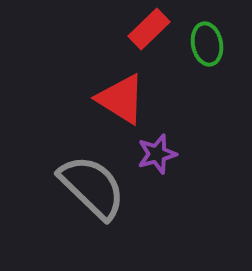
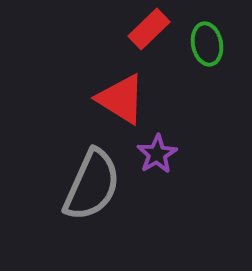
purple star: rotated 15 degrees counterclockwise
gray semicircle: moved 2 px up; rotated 70 degrees clockwise
